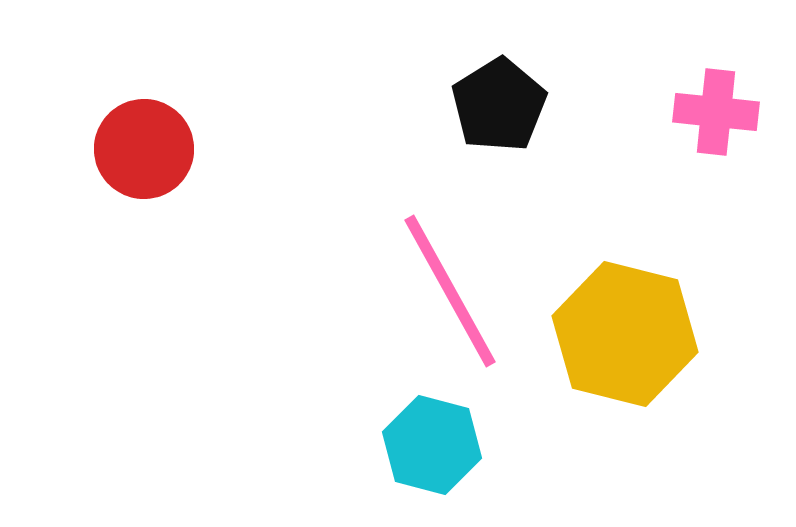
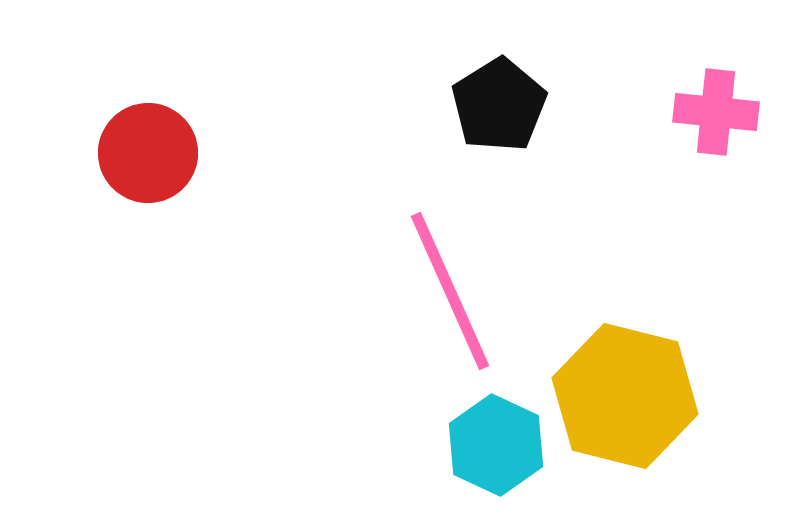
red circle: moved 4 px right, 4 px down
pink line: rotated 5 degrees clockwise
yellow hexagon: moved 62 px down
cyan hexagon: moved 64 px right; rotated 10 degrees clockwise
